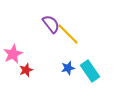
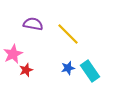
purple semicircle: moved 18 px left; rotated 42 degrees counterclockwise
